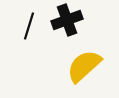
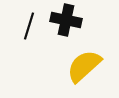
black cross: moved 1 px left; rotated 32 degrees clockwise
